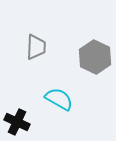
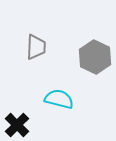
cyan semicircle: rotated 16 degrees counterclockwise
black cross: moved 3 px down; rotated 20 degrees clockwise
